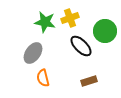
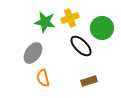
green circle: moved 3 px left, 3 px up
